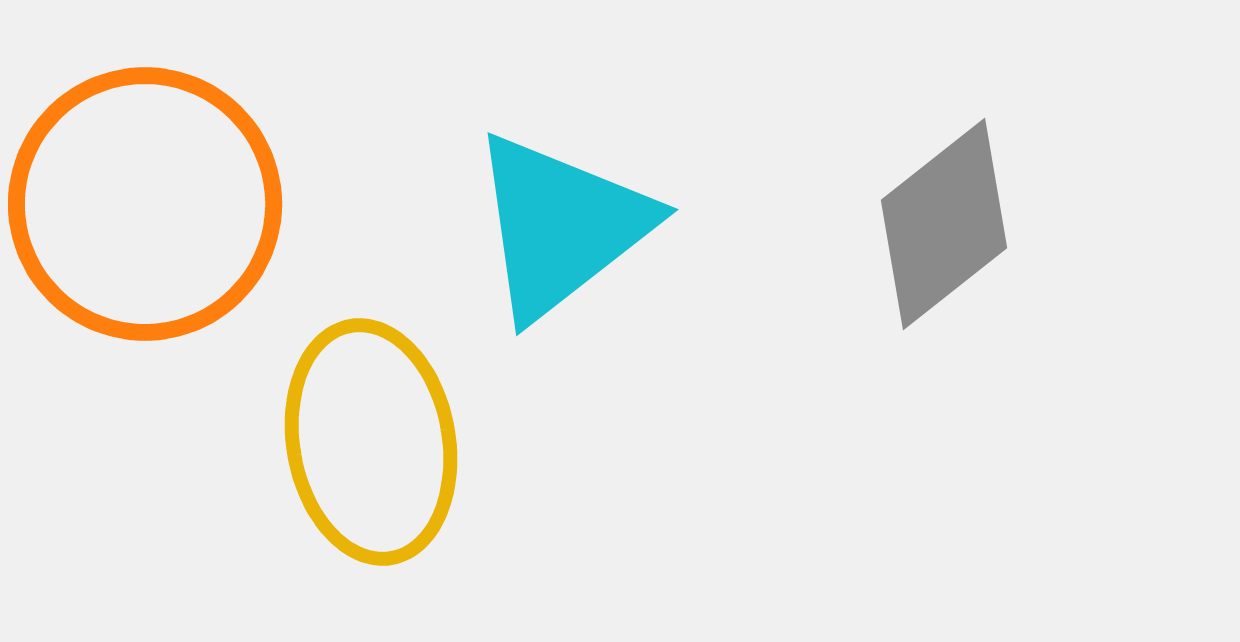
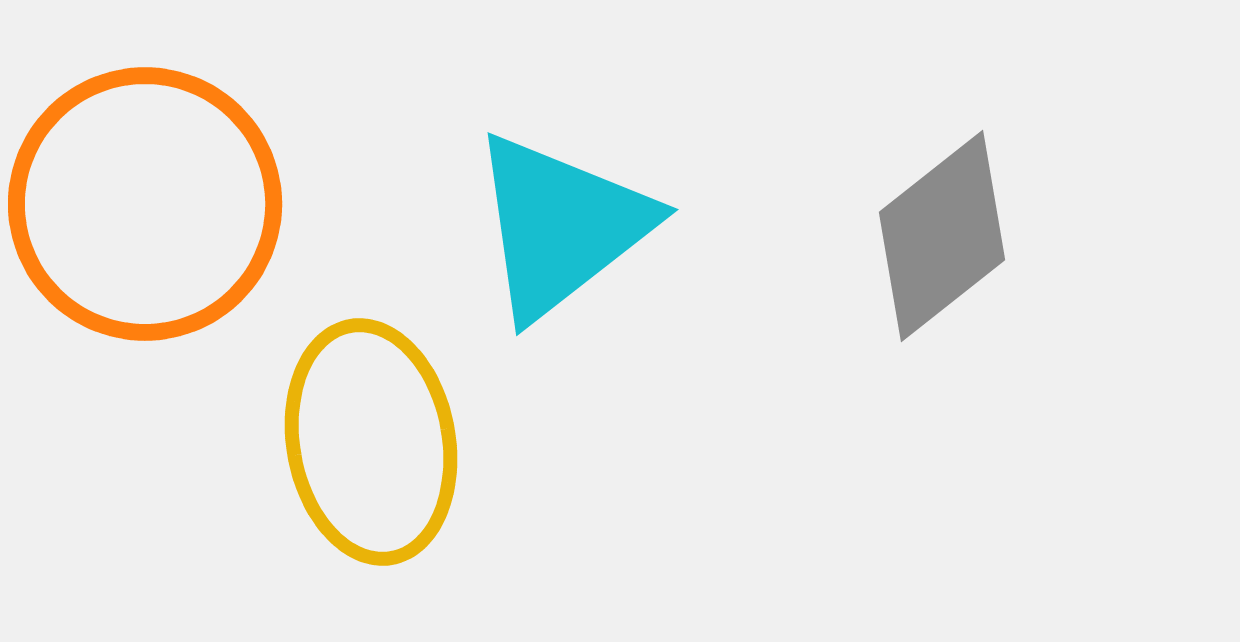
gray diamond: moved 2 px left, 12 px down
